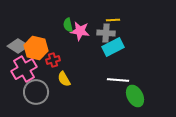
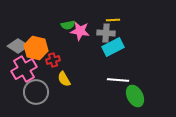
green semicircle: rotated 88 degrees counterclockwise
